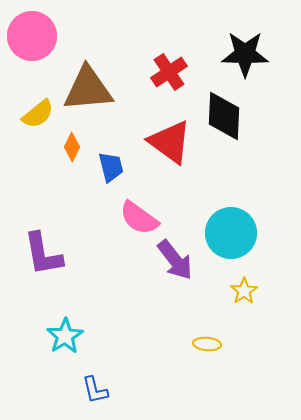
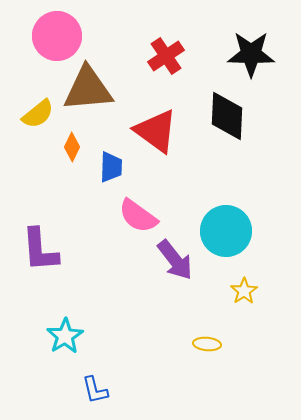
pink circle: moved 25 px right
black star: moved 6 px right
red cross: moved 3 px left, 16 px up
black diamond: moved 3 px right
red triangle: moved 14 px left, 11 px up
blue trapezoid: rotated 16 degrees clockwise
pink semicircle: moved 1 px left, 2 px up
cyan circle: moved 5 px left, 2 px up
purple L-shape: moved 3 px left, 4 px up; rotated 6 degrees clockwise
